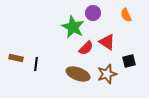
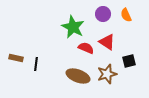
purple circle: moved 10 px right, 1 px down
red semicircle: rotated 112 degrees counterclockwise
brown ellipse: moved 2 px down
